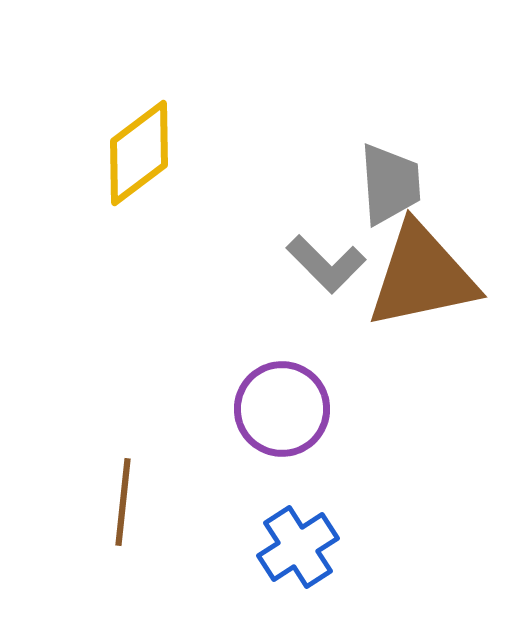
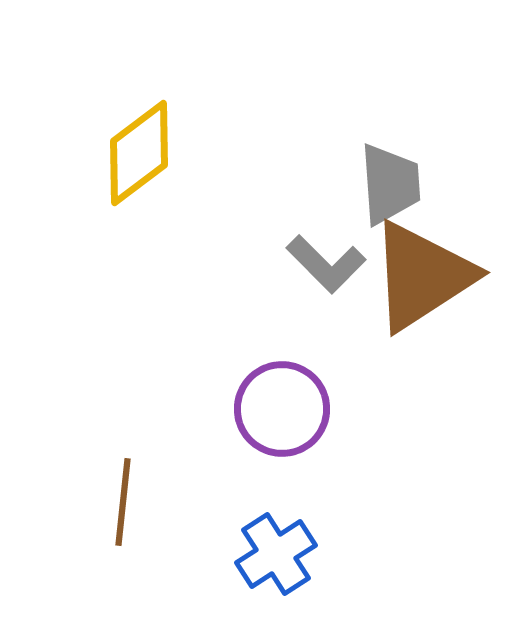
brown triangle: rotated 21 degrees counterclockwise
blue cross: moved 22 px left, 7 px down
